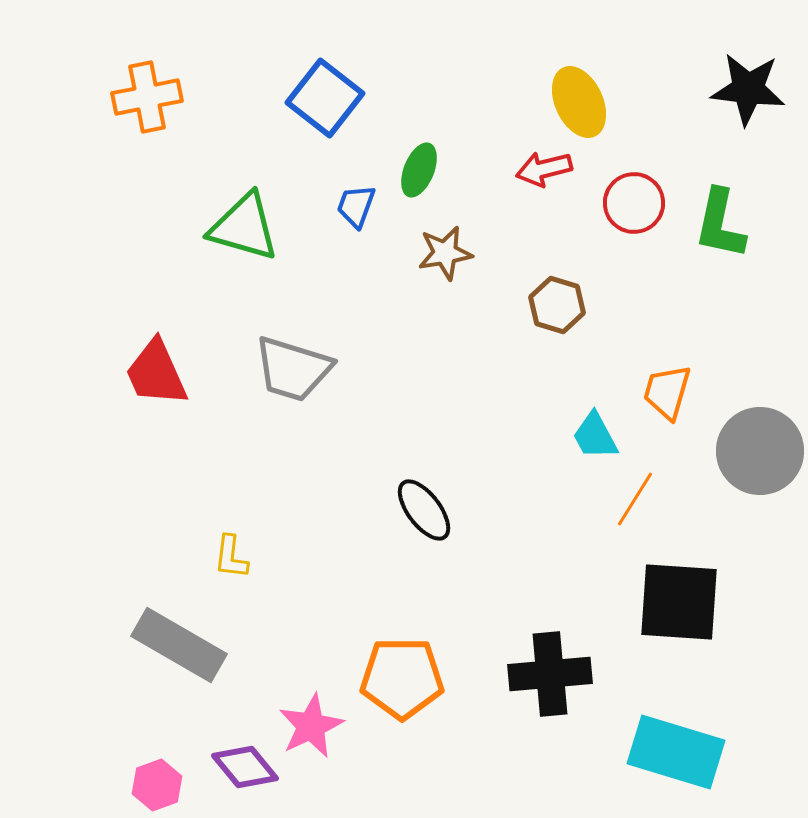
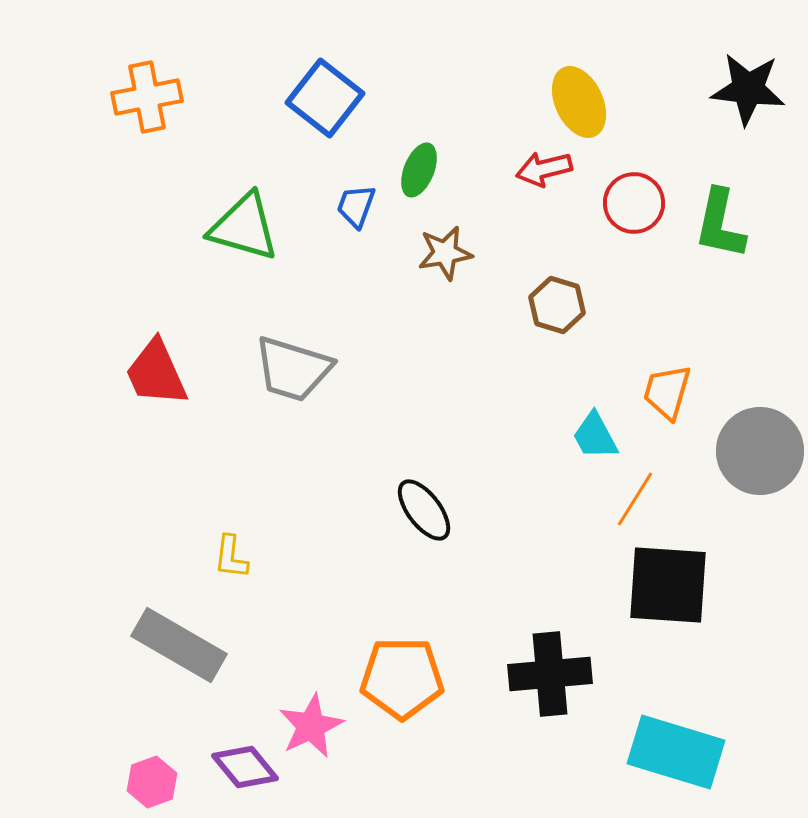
black square: moved 11 px left, 17 px up
pink hexagon: moved 5 px left, 3 px up
